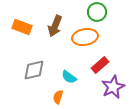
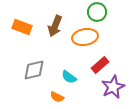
orange semicircle: moved 1 px left; rotated 80 degrees counterclockwise
